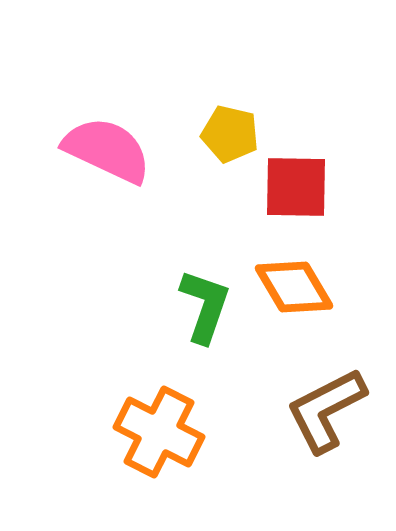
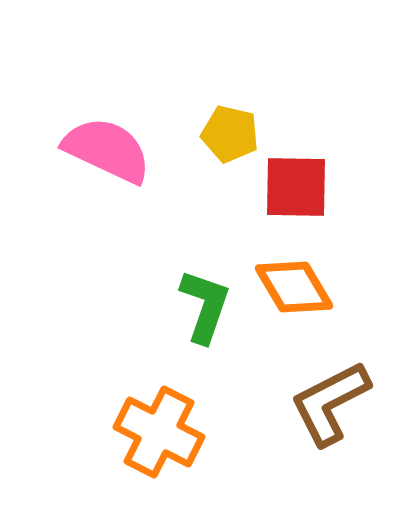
brown L-shape: moved 4 px right, 7 px up
